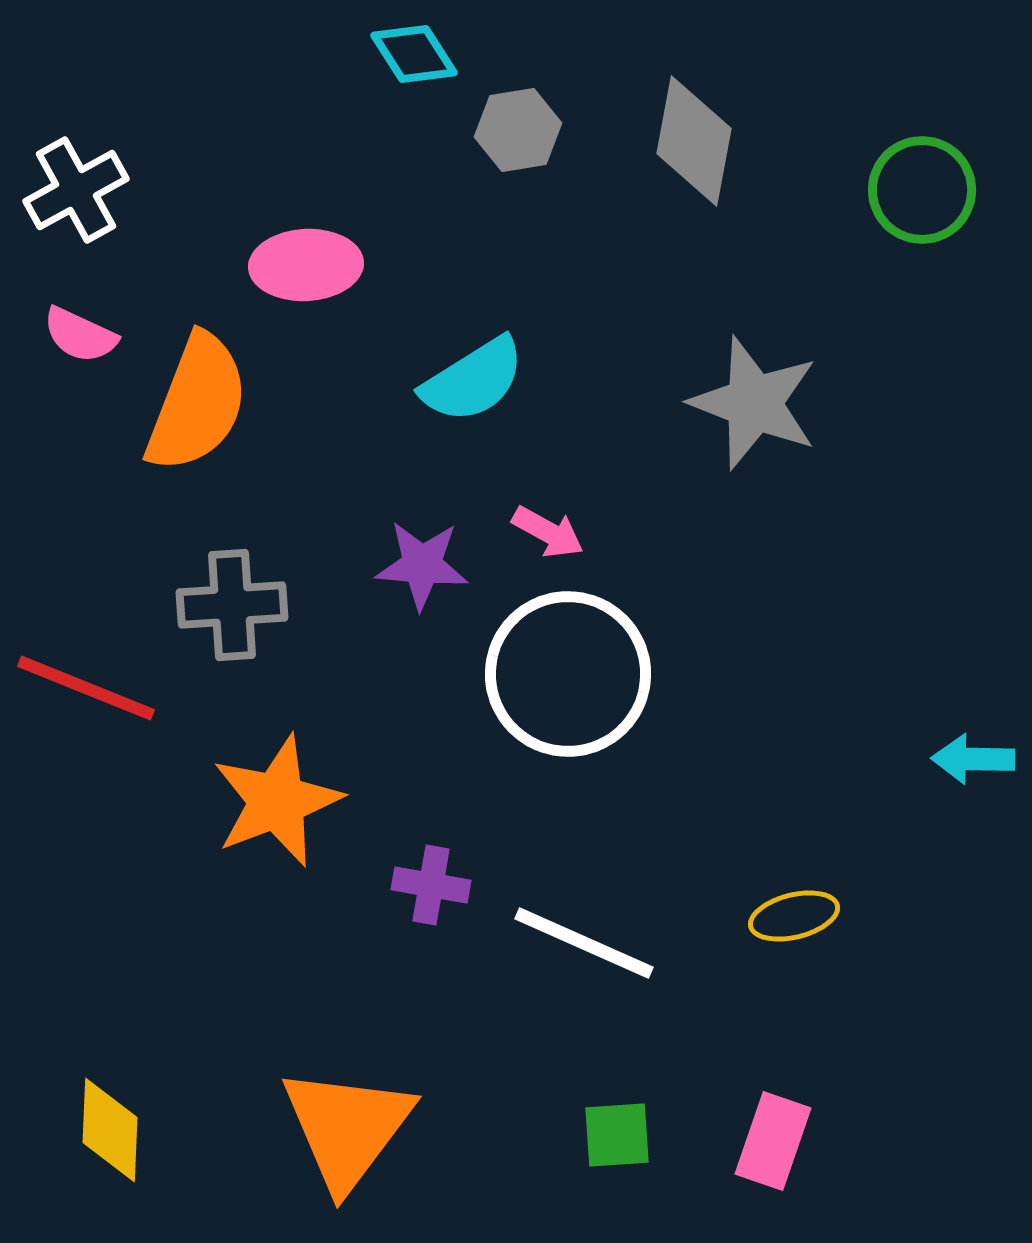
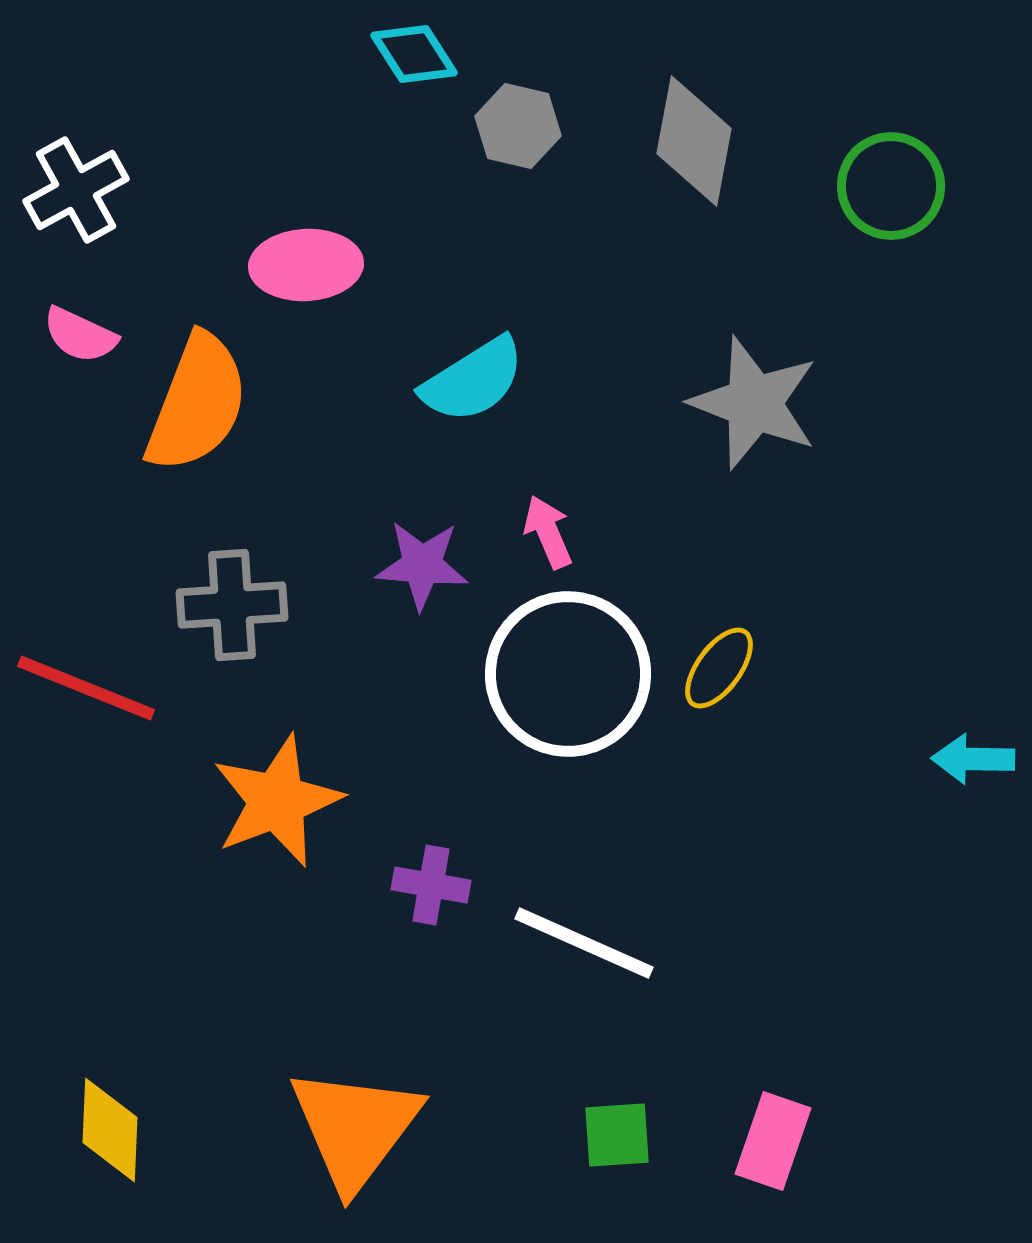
gray hexagon: moved 4 px up; rotated 22 degrees clockwise
green circle: moved 31 px left, 4 px up
pink arrow: rotated 142 degrees counterclockwise
yellow ellipse: moved 75 px left, 248 px up; rotated 40 degrees counterclockwise
orange triangle: moved 8 px right
